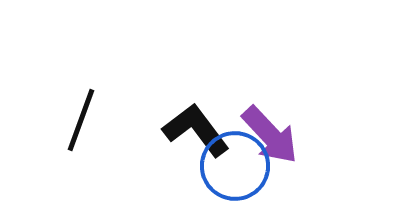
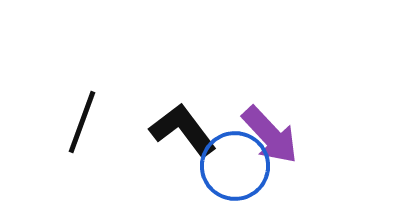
black line: moved 1 px right, 2 px down
black L-shape: moved 13 px left
